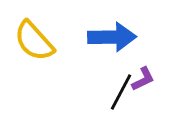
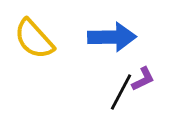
yellow semicircle: moved 2 px up
